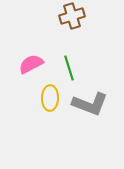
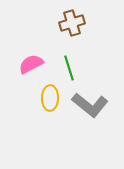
brown cross: moved 7 px down
gray L-shape: moved 1 px down; rotated 18 degrees clockwise
